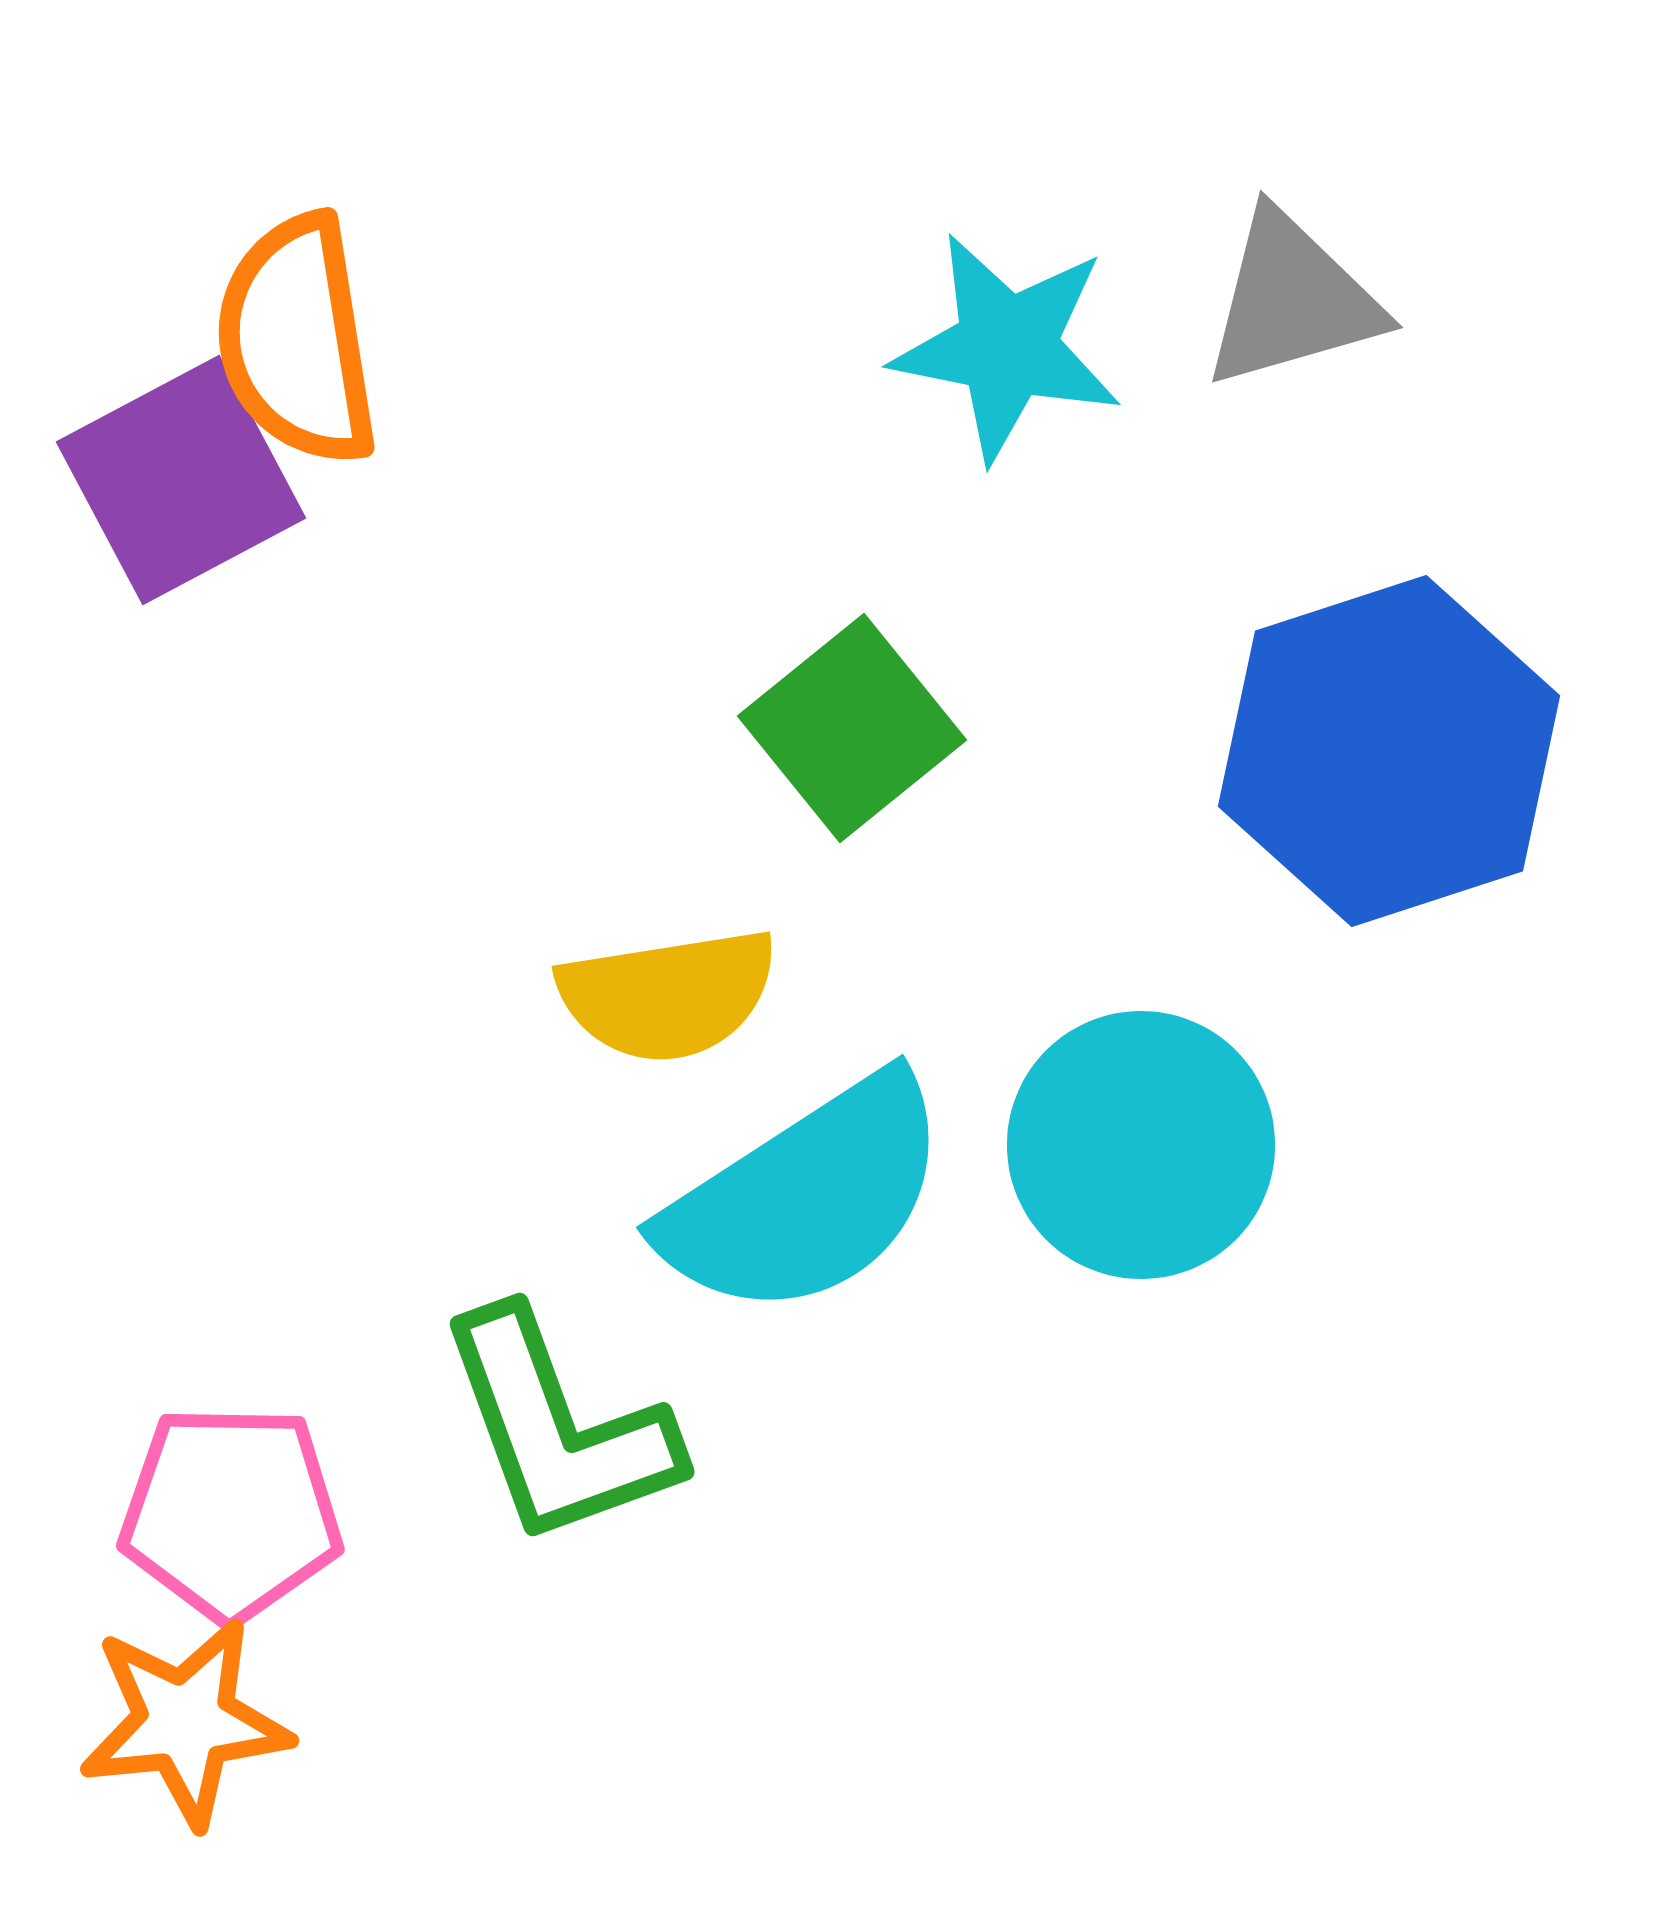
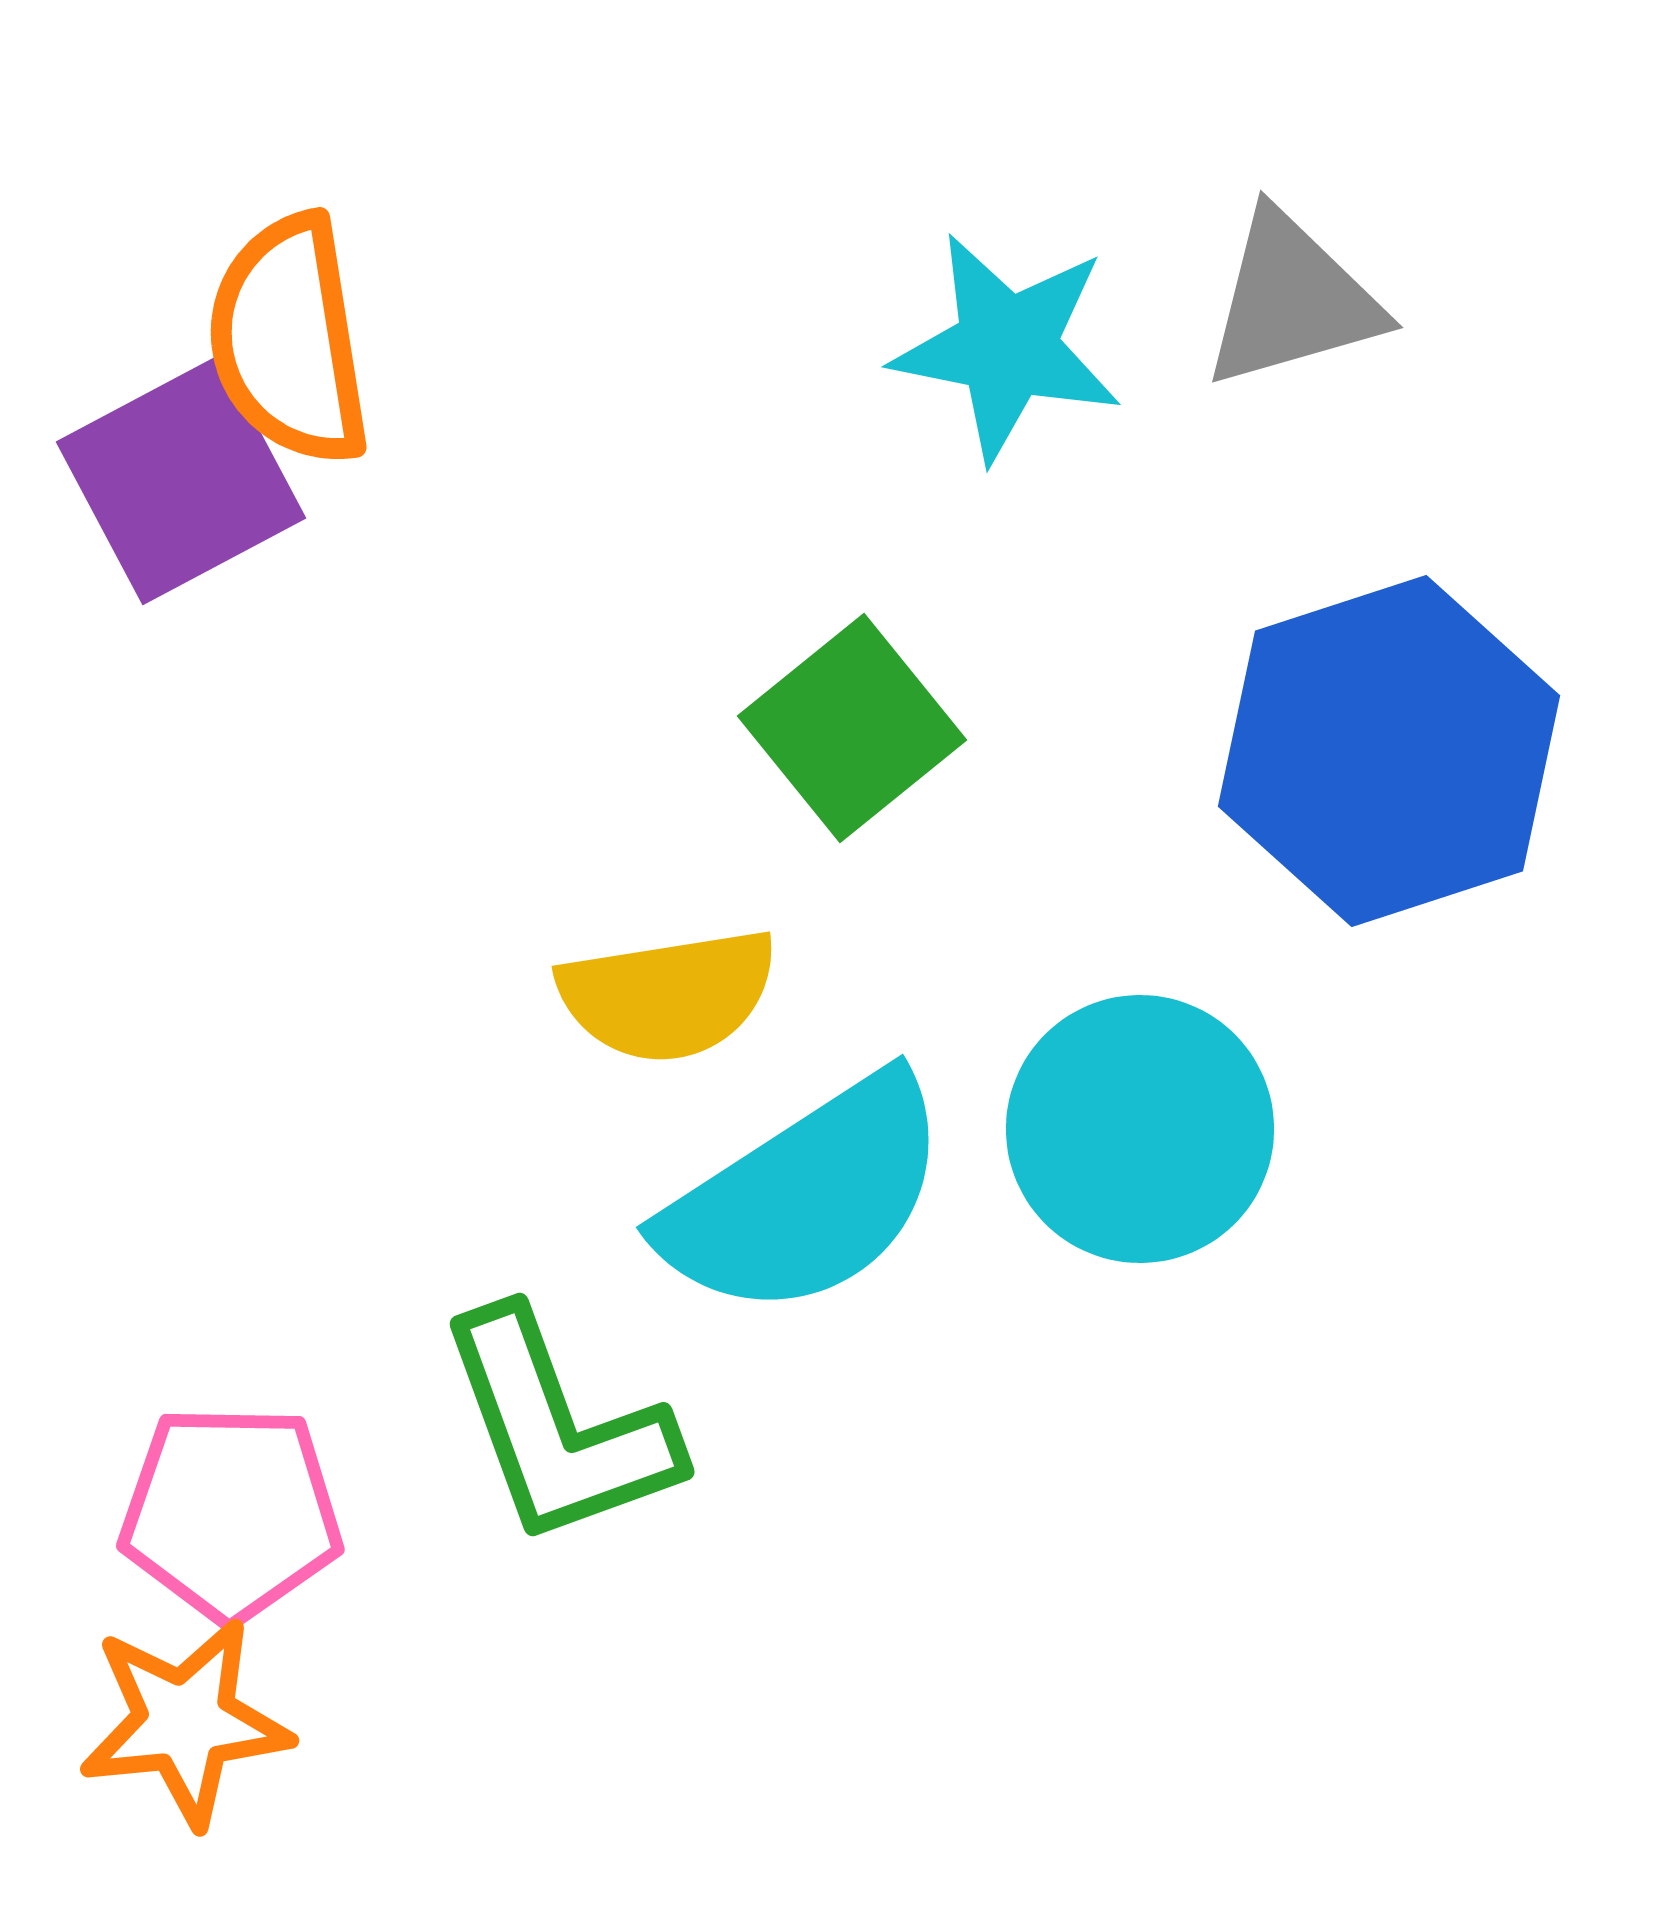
orange semicircle: moved 8 px left
cyan circle: moved 1 px left, 16 px up
